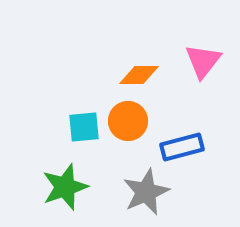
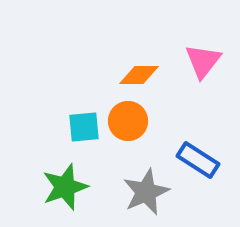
blue rectangle: moved 16 px right, 13 px down; rotated 48 degrees clockwise
